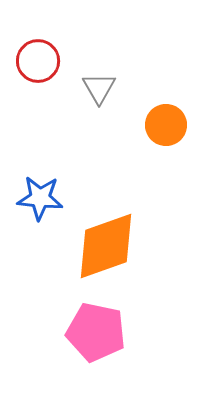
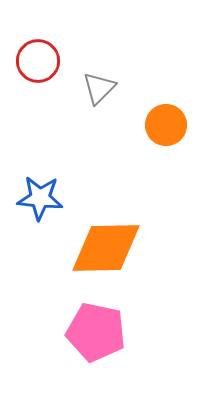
gray triangle: rotated 15 degrees clockwise
orange diamond: moved 2 px down; rotated 18 degrees clockwise
